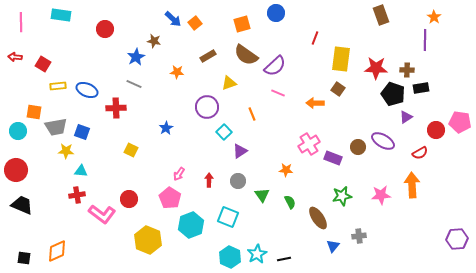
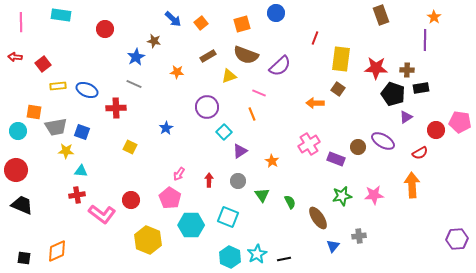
orange square at (195, 23): moved 6 px right
brown semicircle at (246, 55): rotated 15 degrees counterclockwise
red square at (43, 64): rotated 21 degrees clockwise
purple semicircle at (275, 66): moved 5 px right
yellow triangle at (229, 83): moved 7 px up
pink line at (278, 93): moved 19 px left
yellow square at (131, 150): moved 1 px left, 3 px up
purple rectangle at (333, 158): moved 3 px right, 1 px down
orange star at (286, 170): moved 14 px left, 9 px up; rotated 24 degrees clockwise
pink star at (381, 195): moved 7 px left
red circle at (129, 199): moved 2 px right, 1 px down
cyan hexagon at (191, 225): rotated 20 degrees clockwise
